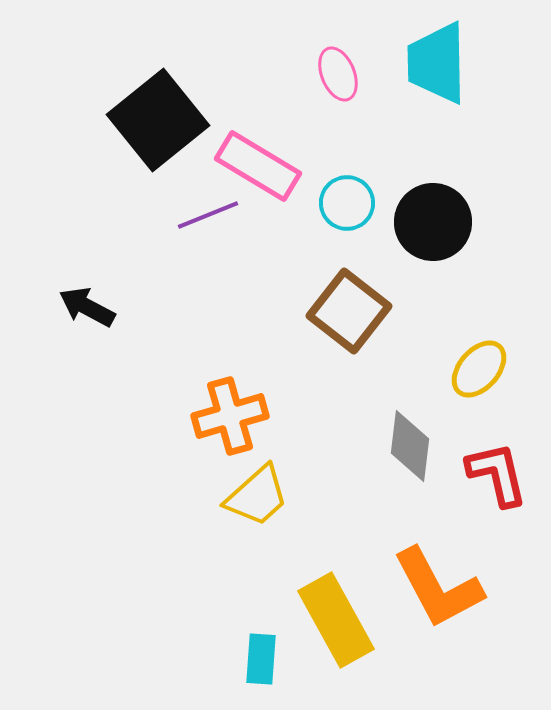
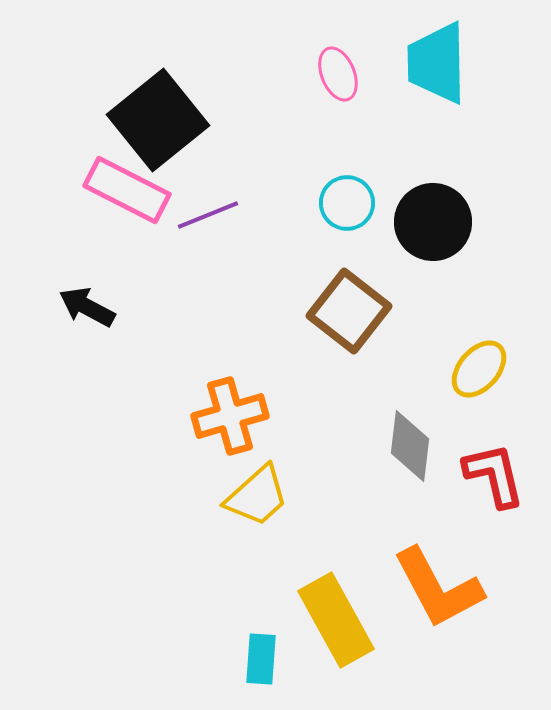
pink rectangle: moved 131 px left, 24 px down; rotated 4 degrees counterclockwise
red L-shape: moved 3 px left, 1 px down
